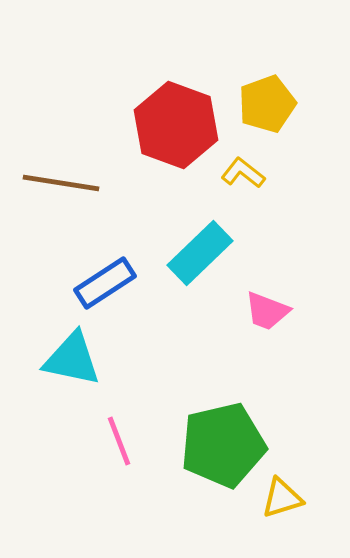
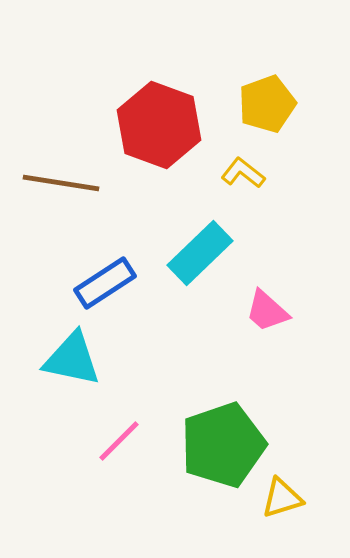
red hexagon: moved 17 px left
pink trapezoid: rotated 21 degrees clockwise
pink line: rotated 66 degrees clockwise
green pentagon: rotated 6 degrees counterclockwise
